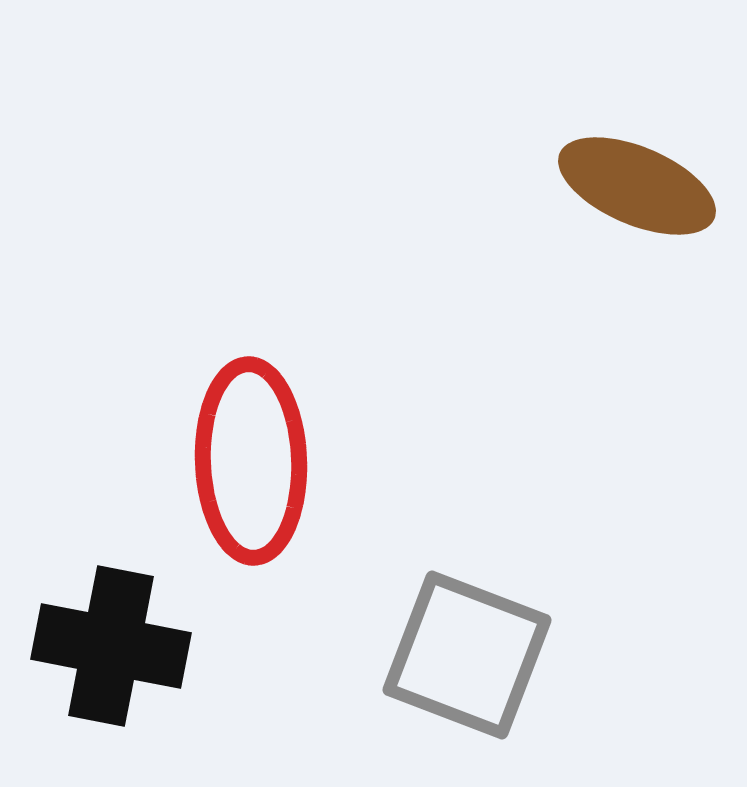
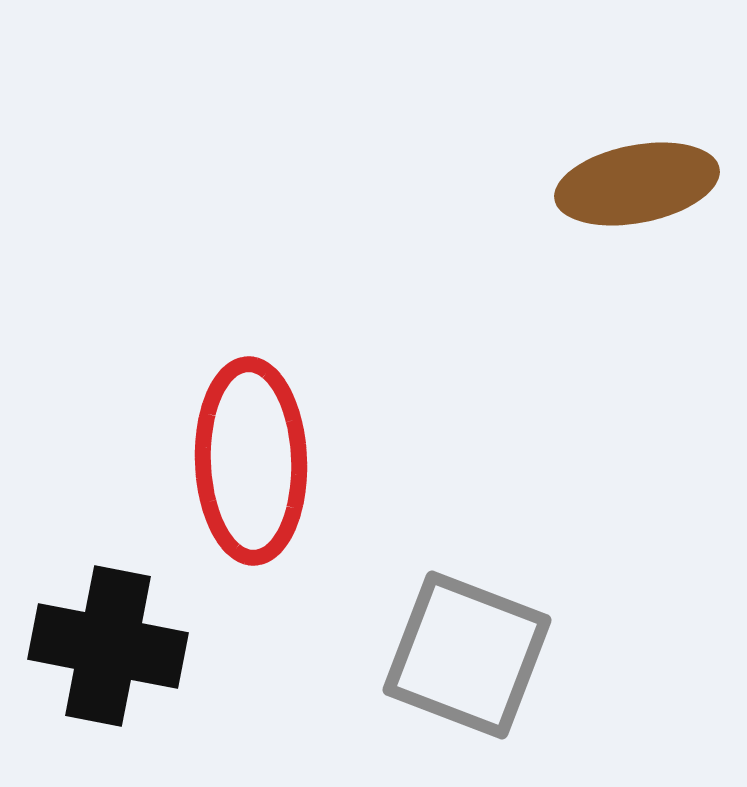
brown ellipse: moved 2 px up; rotated 34 degrees counterclockwise
black cross: moved 3 px left
